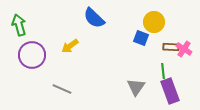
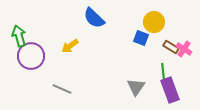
green arrow: moved 11 px down
brown rectangle: rotated 28 degrees clockwise
purple circle: moved 1 px left, 1 px down
purple rectangle: moved 1 px up
